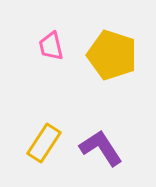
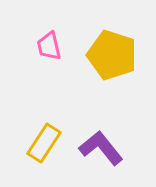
pink trapezoid: moved 2 px left
purple L-shape: rotated 6 degrees counterclockwise
